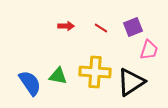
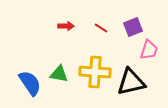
green triangle: moved 1 px right, 2 px up
black triangle: rotated 20 degrees clockwise
